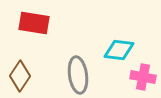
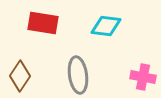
red rectangle: moved 9 px right
cyan diamond: moved 13 px left, 24 px up
